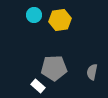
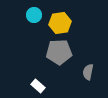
yellow hexagon: moved 3 px down
gray pentagon: moved 5 px right, 16 px up
gray semicircle: moved 4 px left
